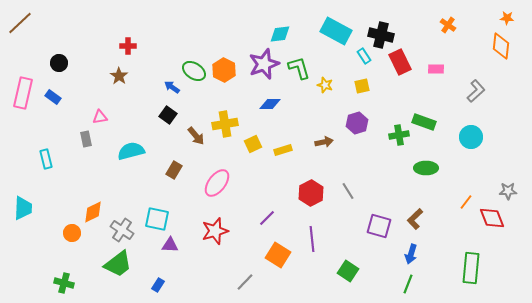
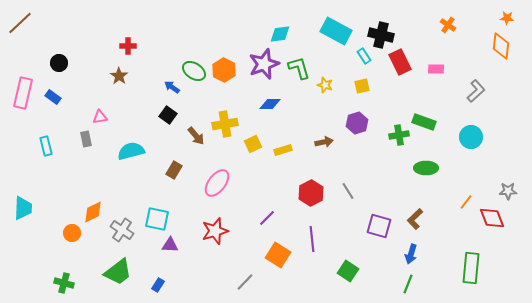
cyan rectangle at (46, 159): moved 13 px up
green trapezoid at (118, 264): moved 8 px down
